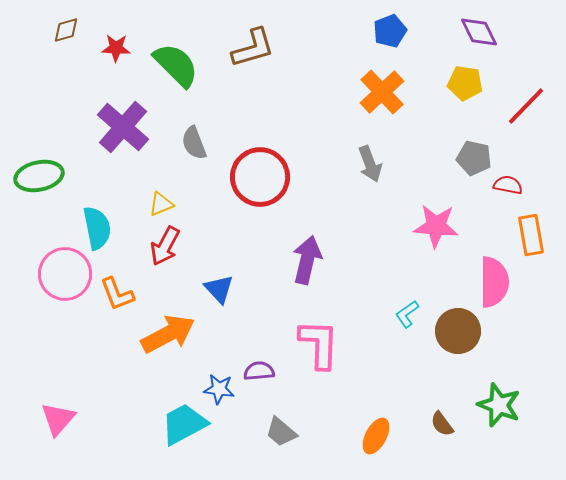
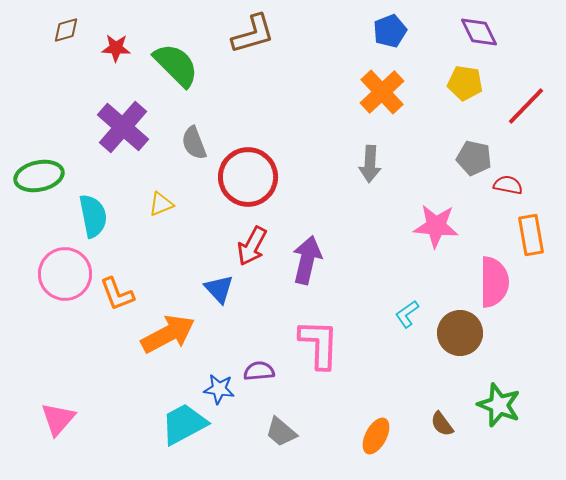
brown L-shape: moved 14 px up
gray arrow: rotated 24 degrees clockwise
red circle: moved 12 px left
cyan semicircle: moved 4 px left, 12 px up
red arrow: moved 87 px right
brown circle: moved 2 px right, 2 px down
